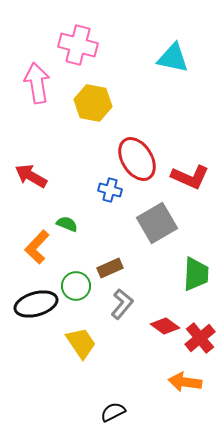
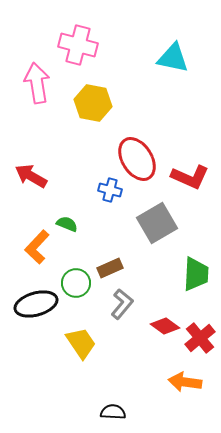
green circle: moved 3 px up
black semicircle: rotated 30 degrees clockwise
